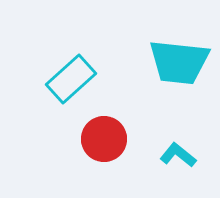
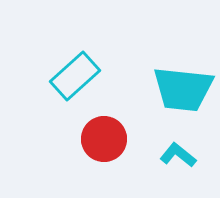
cyan trapezoid: moved 4 px right, 27 px down
cyan rectangle: moved 4 px right, 3 px up
